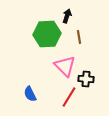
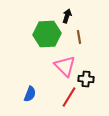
blue semicircle: rotated 133 degrees counterclockwise
